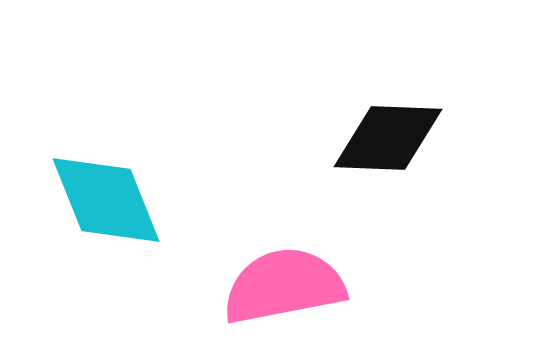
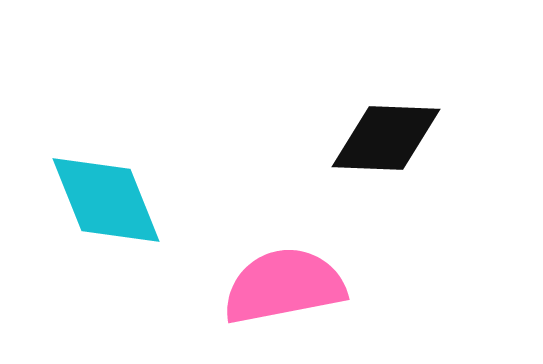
black diamond: moved 2 px left
